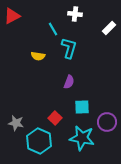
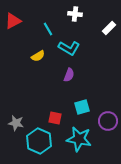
red triangle: moved 1 px right, 5 px down
cyan line: moved 5 px left
cyan L-shape: rotated 105 degrees clockwise
yellow semicircle: rotated 40 degrees counterclockwise
purple semicircle: moved 7 px up
cyan square: rotated 14 degrees counterclockwise
red square: rotated 32 degrees counterclockwise
purple circle: moved 1 px right, 1 px up
cyan star: moved 3 px left, 1 px down
